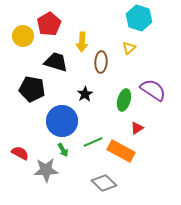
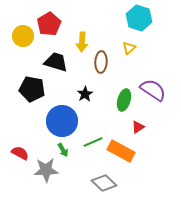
red triangle: moved 1 px right, 1 px up
